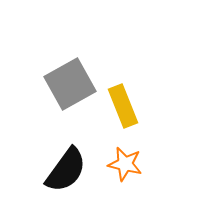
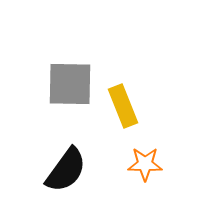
gray square: rotated 30 degrees clockwise
orange star: moved 20 px right; rotated 12 degrees counterclockwise
